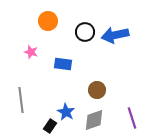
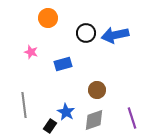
orange circle: moved 3 px up
black circle: moved 1 px right, 1 px down
blue rectangle: rotated 24 degrees counterclockwise
gray line: moved 3 px right, 5 px down
